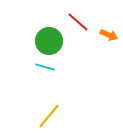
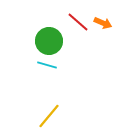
orange arrow: moved 6 px left, 12 px up
cyan line: moved 2 px right, 2 px up
